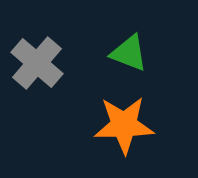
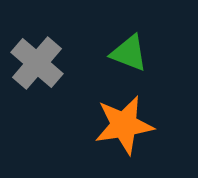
orange star: rotated 8 degrees counterclockwise
